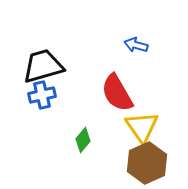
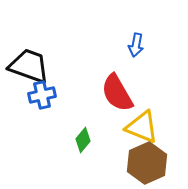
blue arrow: rotated 95 degrees counterclockwise
black trapezoid: moved 14 px left; rotated 36 degrees clockwise
yellow triangle: rotated 33 degrees counterclockwise
